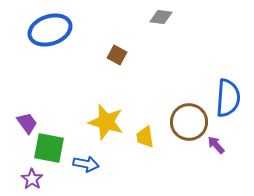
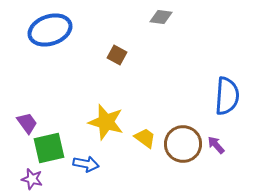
blue semicircle: moved 1 px left, 2 px up
brown circle: moved 6 px left, 22 px down
yellow trapezoid: moved 1 px down; rotated 135 degrees clockwise
green square: rotated 24 degrees counterclockwise
purple star: rotated 20 degrees counterclockwise
